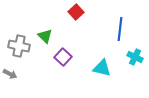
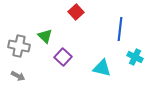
gray arrow: moved 8 px right, 2 px down
